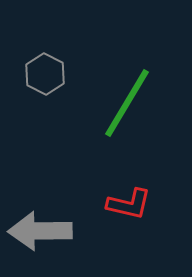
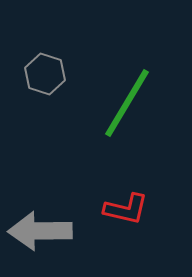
gray hexagon: rotated 9 degrees counterclockwise
red L-shape: moved 3 px left, 5 px down
